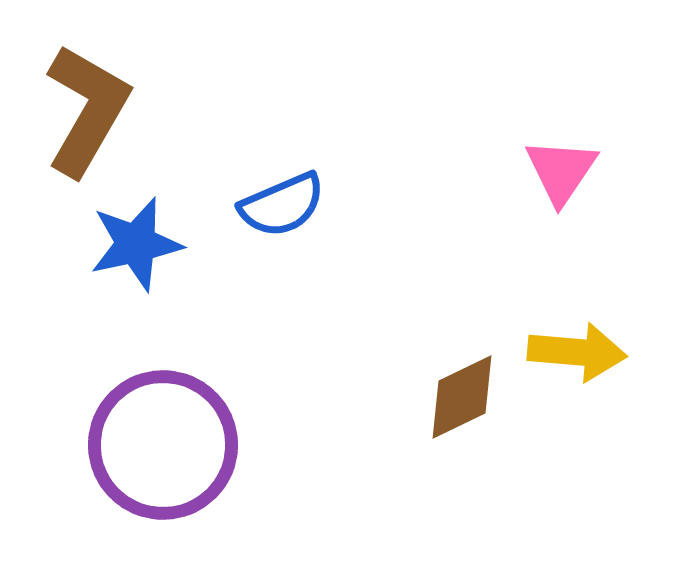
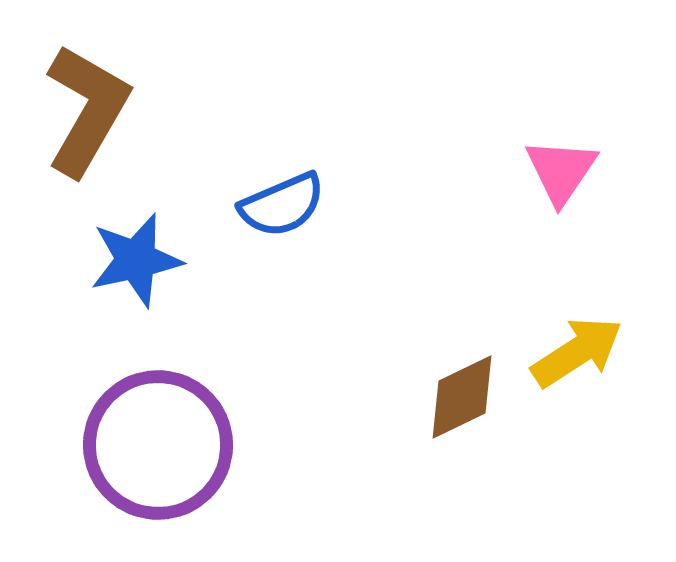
blue star: moved 16 px down
yellow arrow: rotated 38 degrees counterclockwise
purple circle: moved 5 px left
